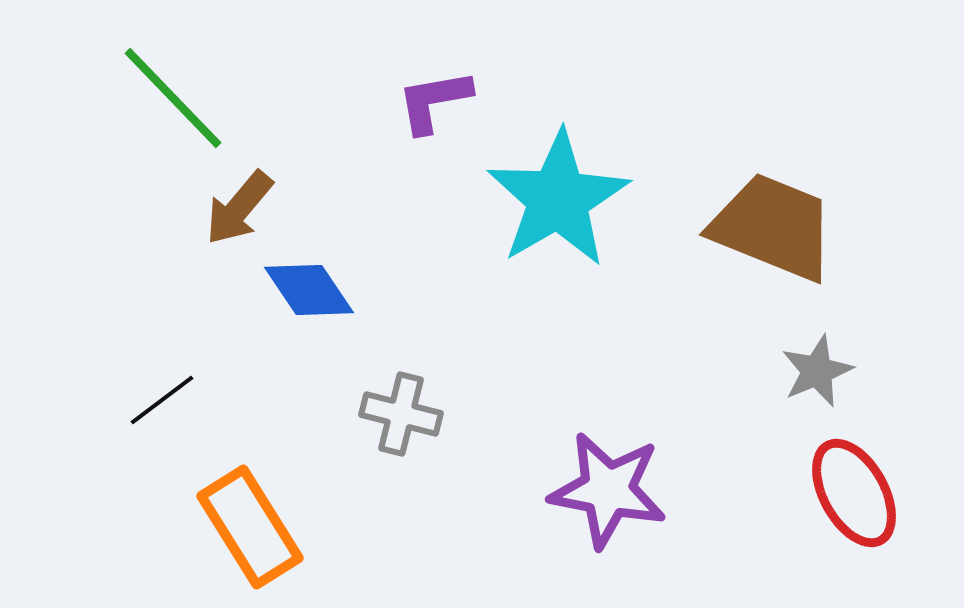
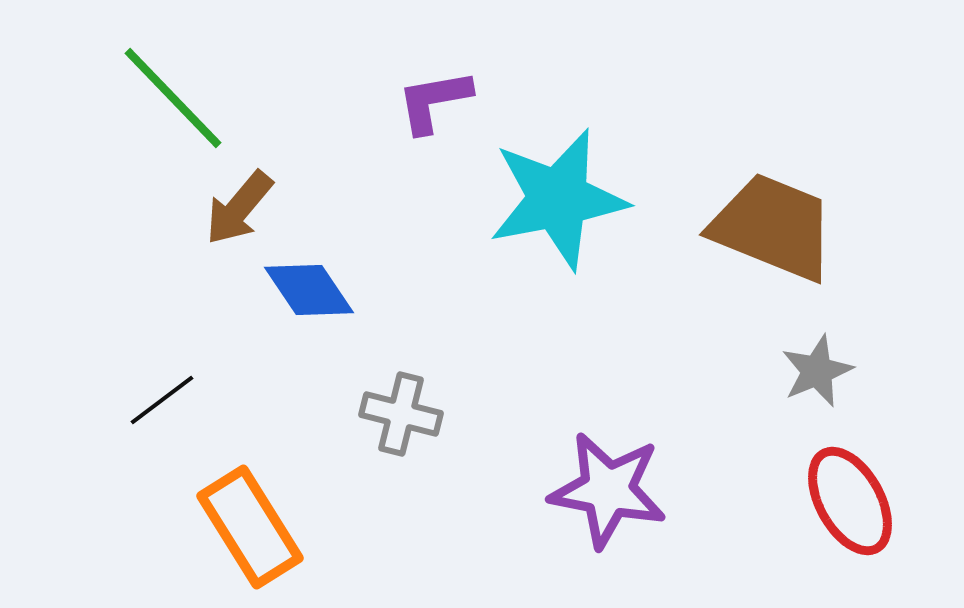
cyan star: rotated 19 degrees clockwise
red ellipse: moved 4 px left, 8 px down
